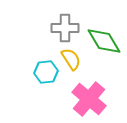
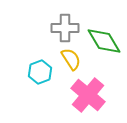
cyan hexagon: moved 6 px left; rotated 15 degrees counterclockwise
pink cross: moved 1 px left, 4 px up
